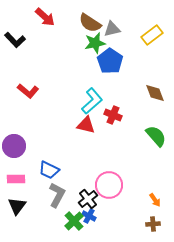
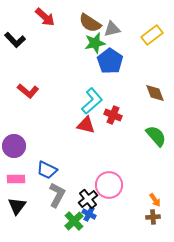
blue trapezoid: moved 2 px left
blue cross: moved 2 px up
brown cross: moved 7 px up
